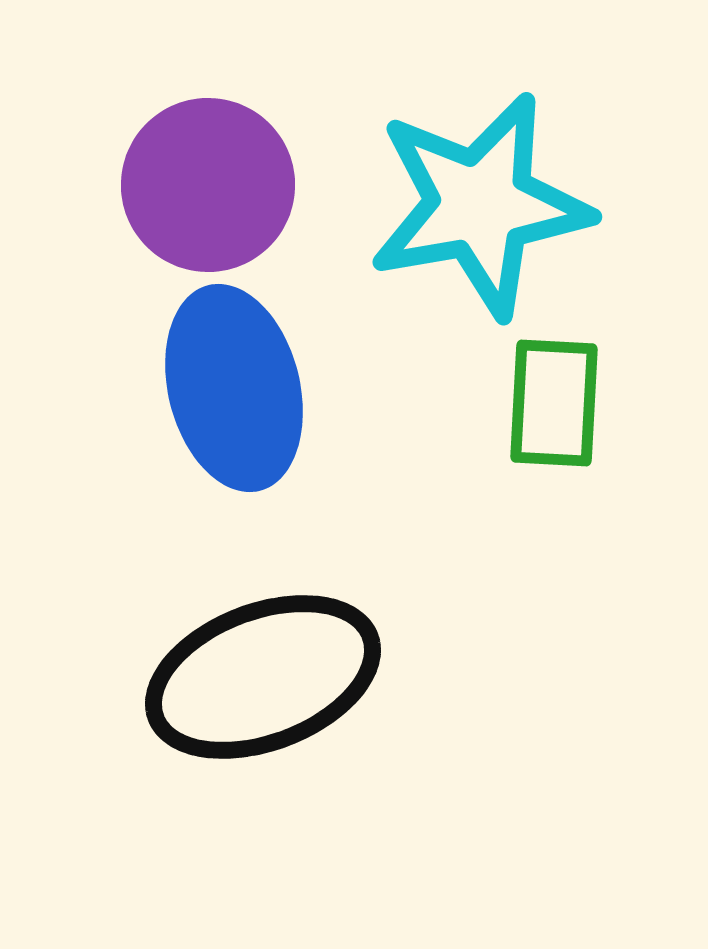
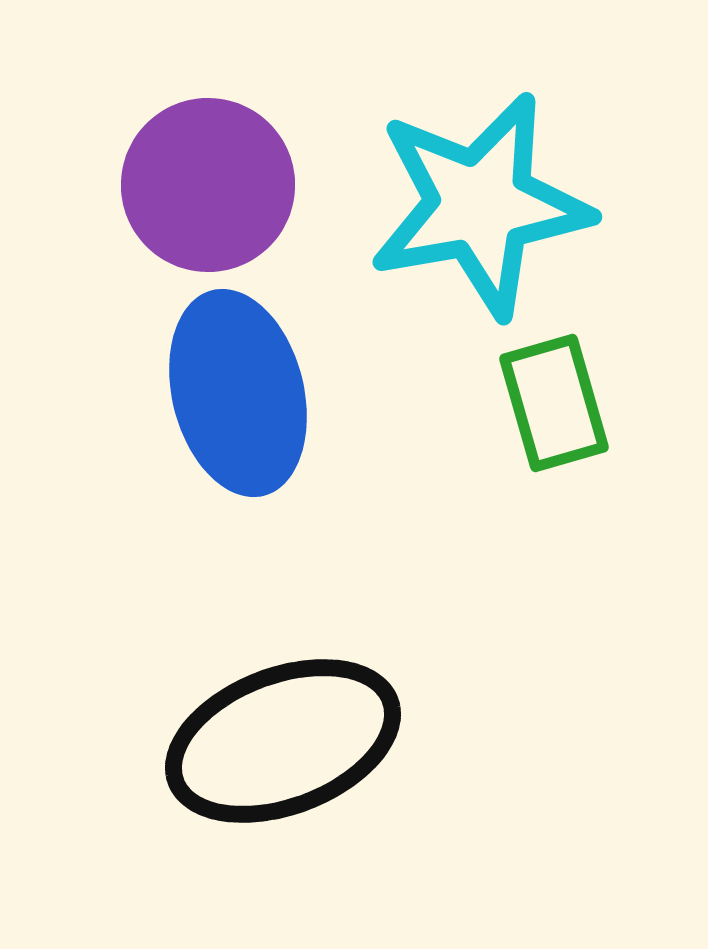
blue ellipse: moved 4 px right, 5 px down
green rectangle: rotated 19 degrees counterclockwise
black ellipse: moved 20 px right, 64 px down
